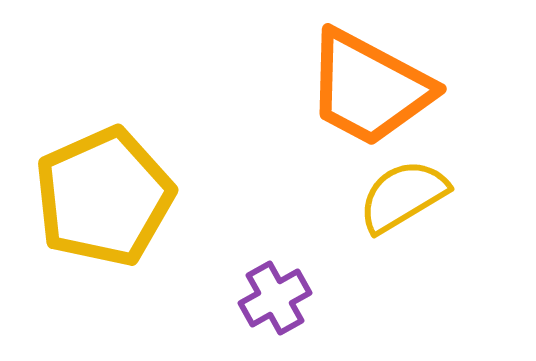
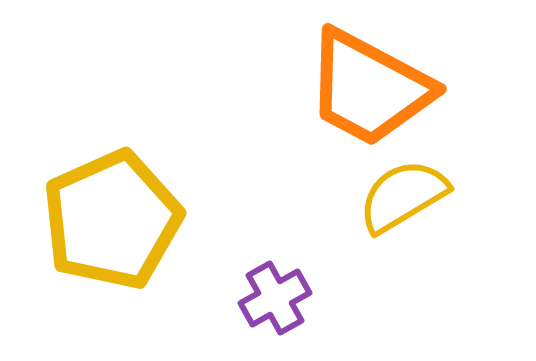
yellow pentagon: moved 8 px right, 23 px down
